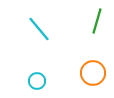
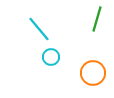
green line: moved 2 px up
cyan circle: moved 14 px right, 24 px up
